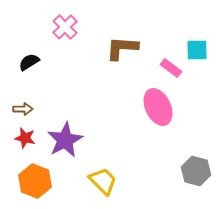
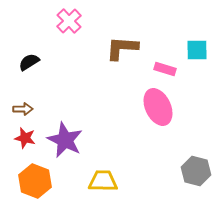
pink cross: moved 4 px right, 6 px up
pink rectangle: moved 6 px left, 1 px down; rotated 20 degrees counterclockwise
purple star: rotated 18 degrees counterclockwise
yellow trapezoid: rotated 44 degrees counterclockwise
